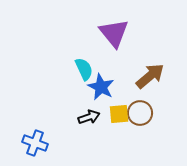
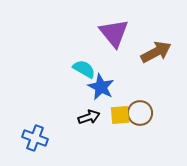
cyan semicircle: rotated 35 degrees counterclockwise
brown arrow: moved 6 px right, 24 px up; rotated 12 degrees clockwise
yellow square: moved 1 px right, 1 px down
blue cross: moved 5 px up
